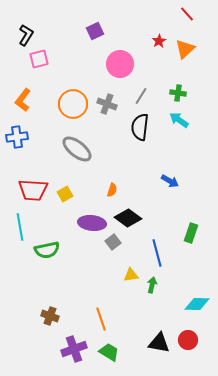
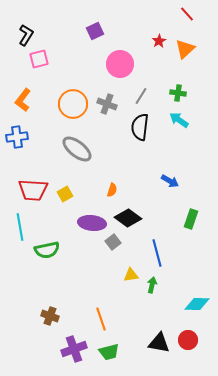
green rectangle: moved 14 px up
green trapezoid: rotated 135 degrees clockwise
